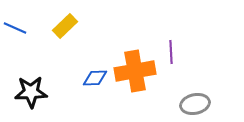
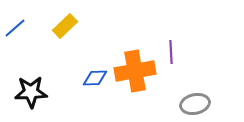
blue line: rotated 65 degrees counterclockwise
